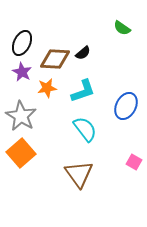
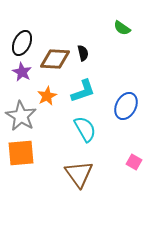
black semicircle: rotated 63 degrees counterclockwise
orange star: moved 8 px down; rotated 18 degrees counterclockwise
cyan semicircle: rotated 8 degrees clockwise
orange square: rotated 36 degrees clockwise
